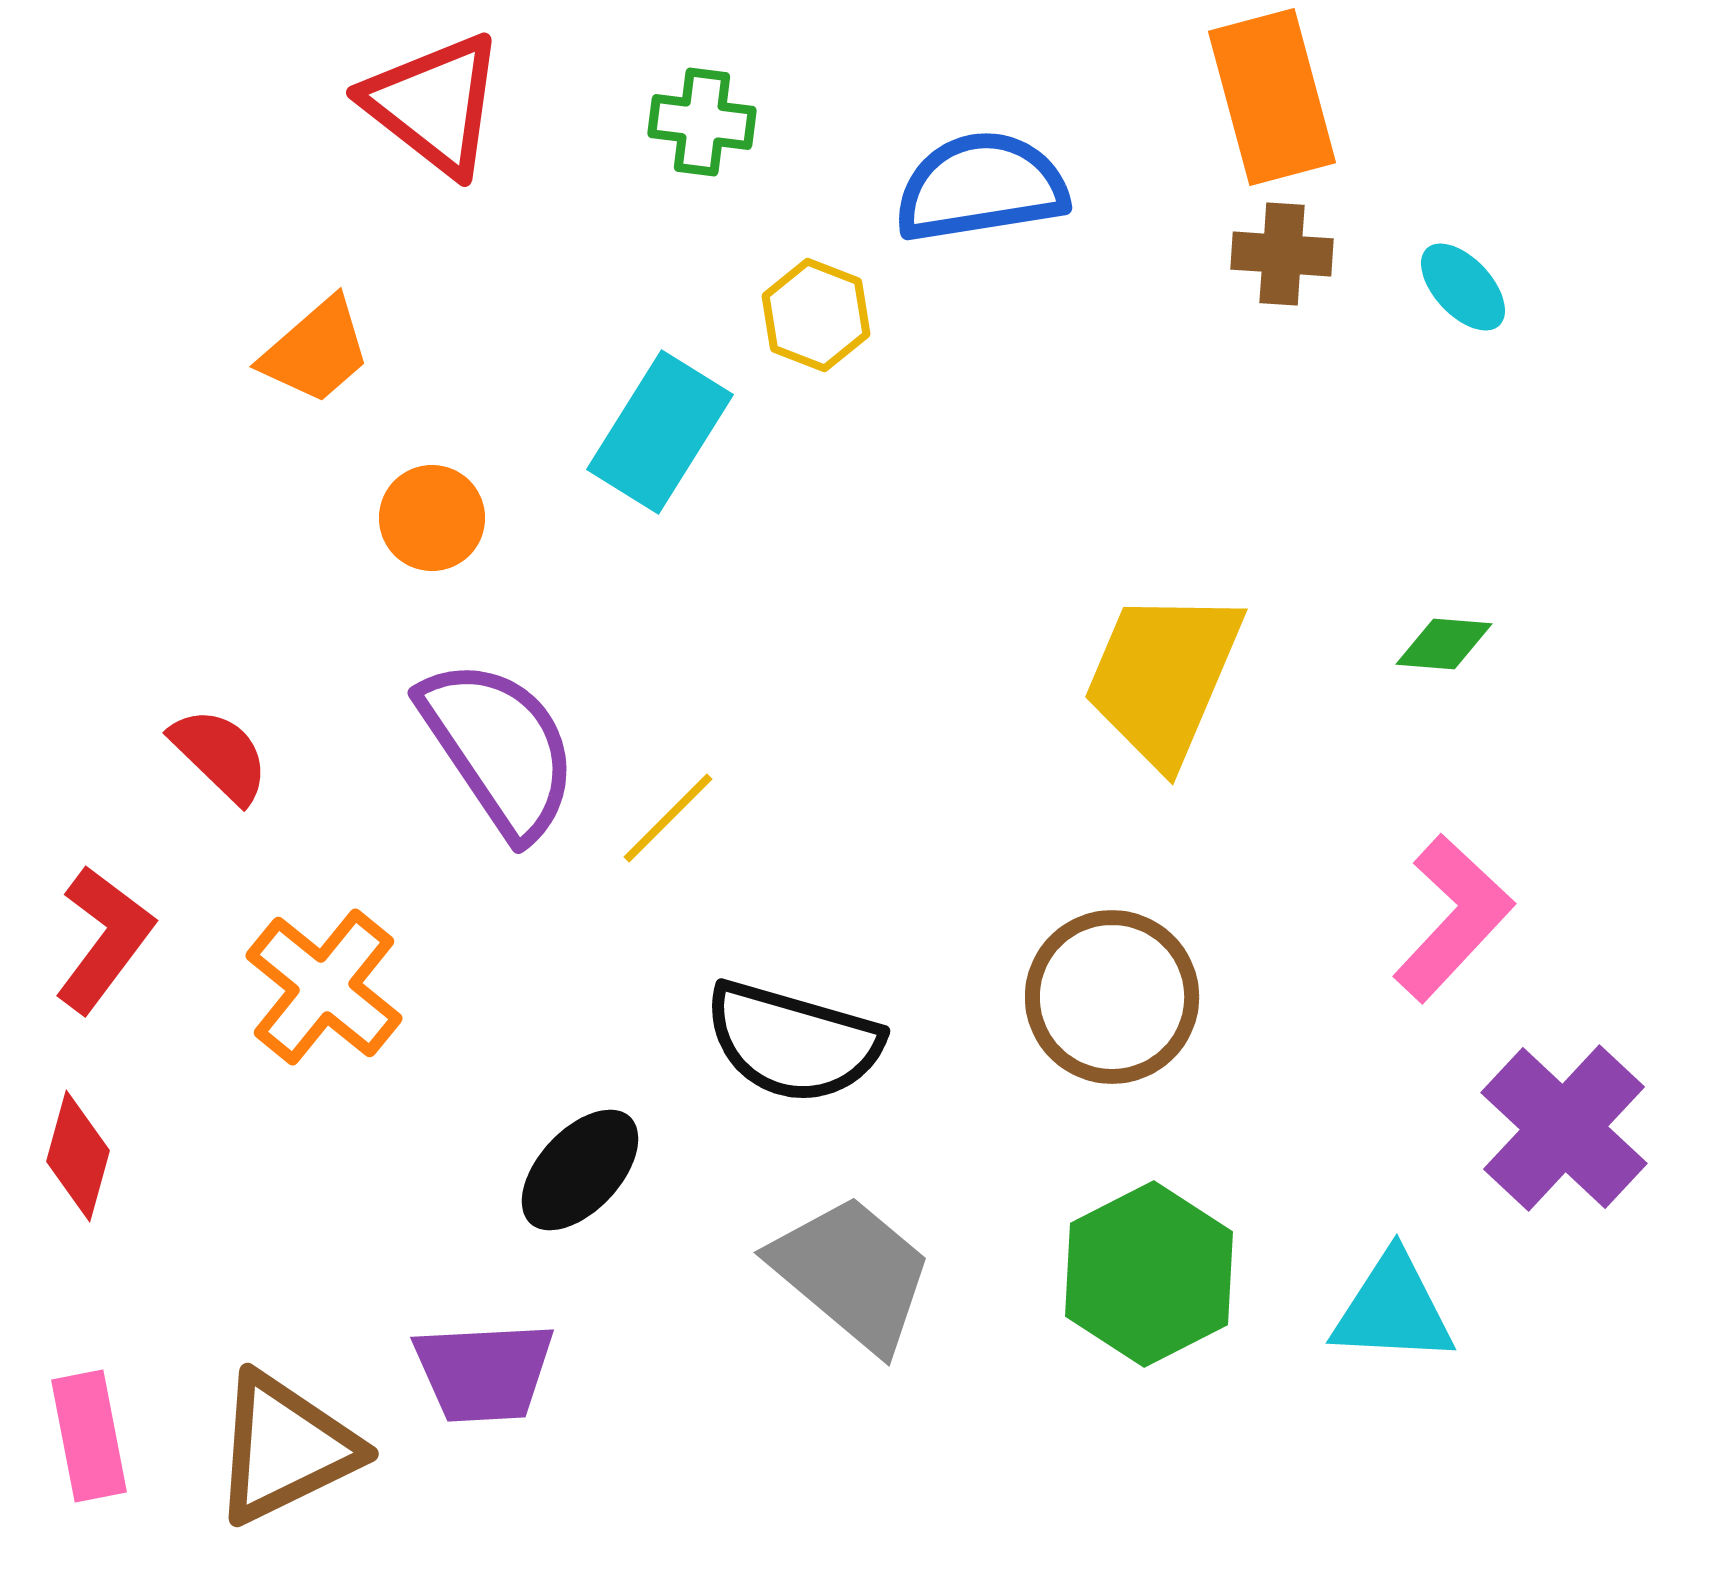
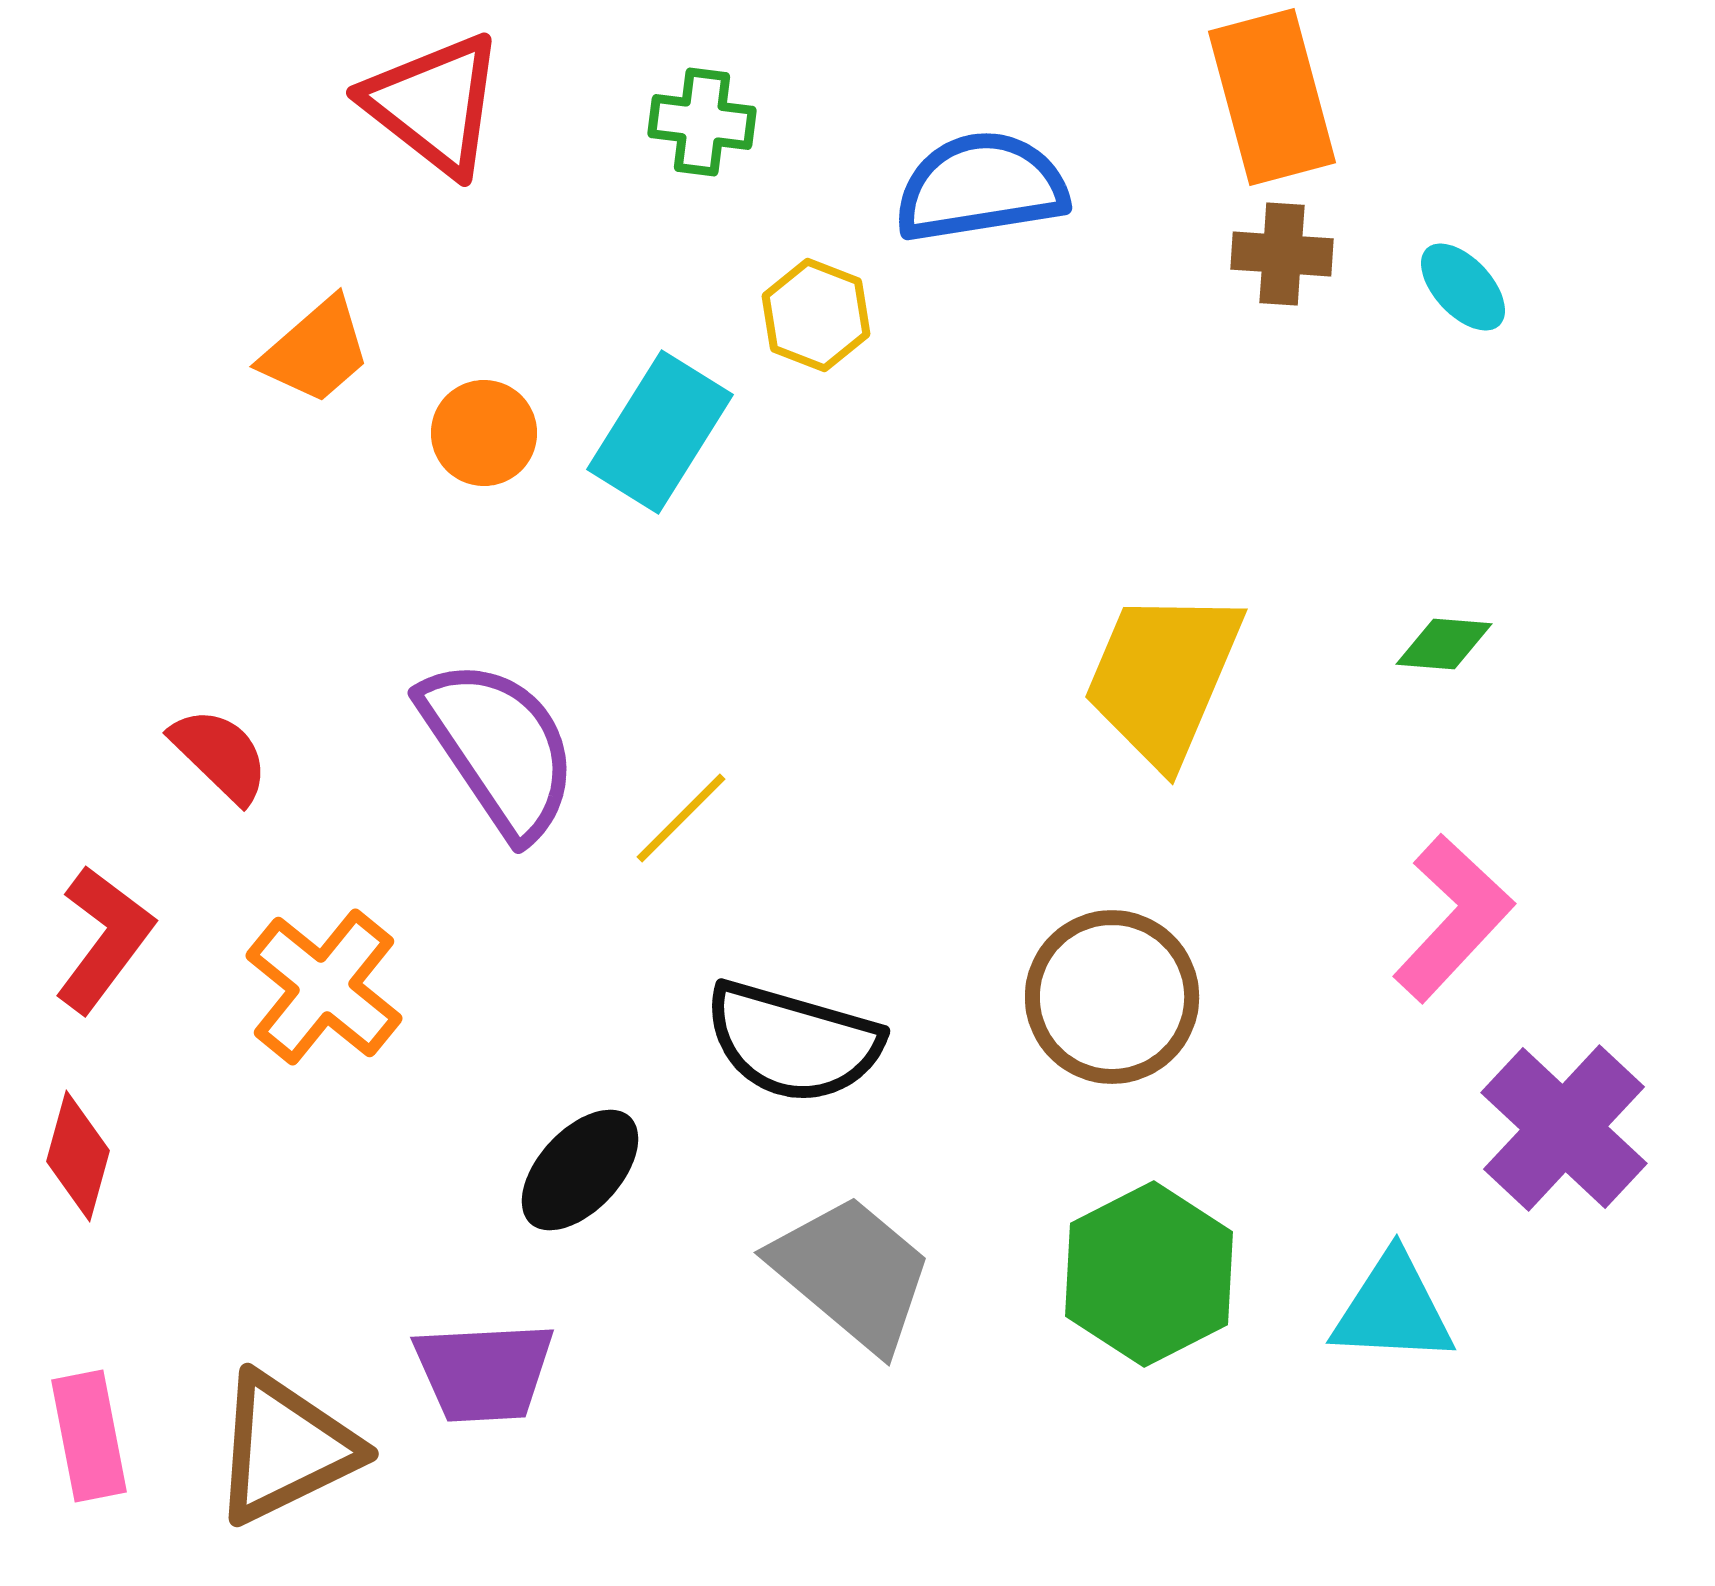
orange circle: moved 52 px right, 85 px up
yellow line: moved 13 px right
